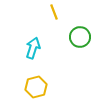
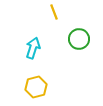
green circle: moved 1 px left, 2 px down
